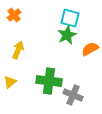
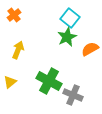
cyan square: rotated 24 degrees clockwise
green star: moved 2 px down
green cross: rotated 20 degrees clockwise
